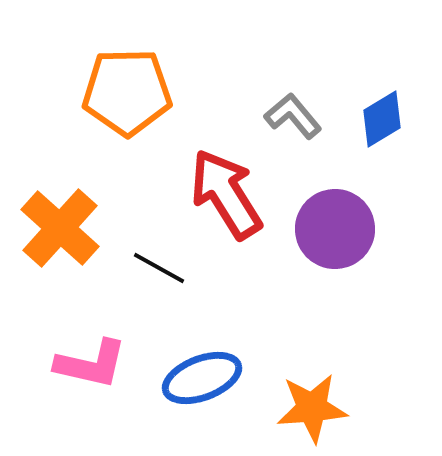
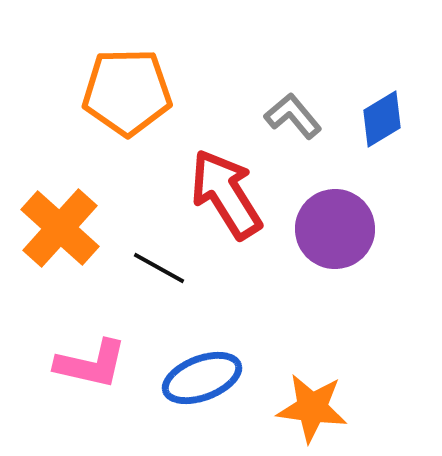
orange star: rotated 12 degrees clockwise
